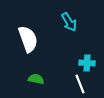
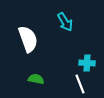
cyan arrow: moved 4 px left
